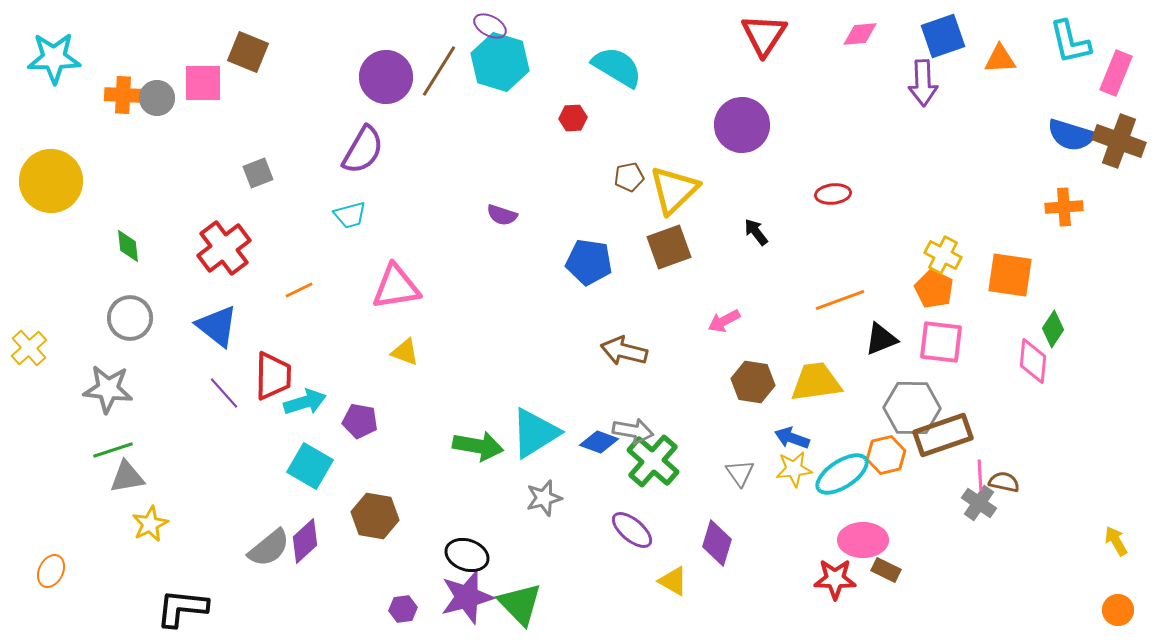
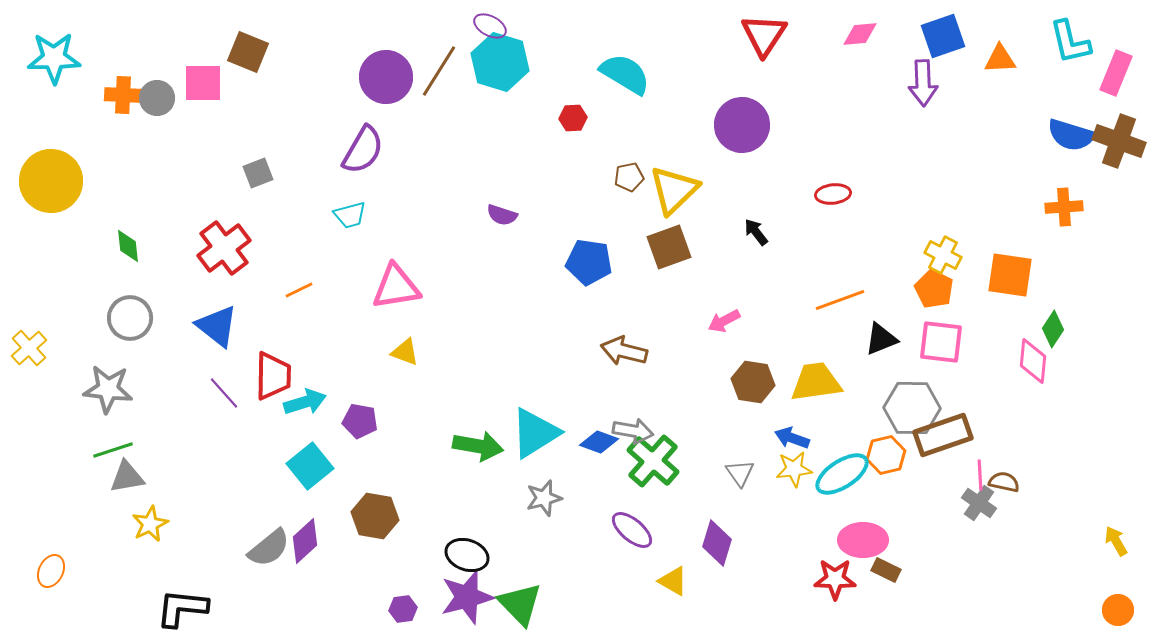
cyan semicircle at (617, 67): moved 8 px right, 7 px down
cyan square at (310, 466): rotated 21 degrees clockwise
